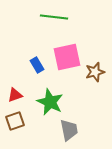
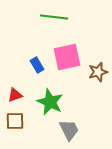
brown star: moved 3 px right
brown square: rotated 18 degrees clockwise
gray trapezoid: rotated 15 degrees counterclockwise
